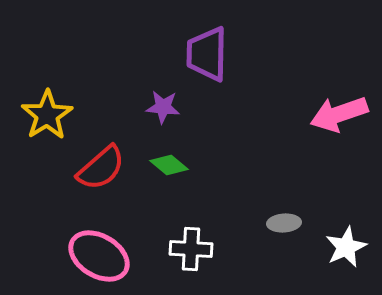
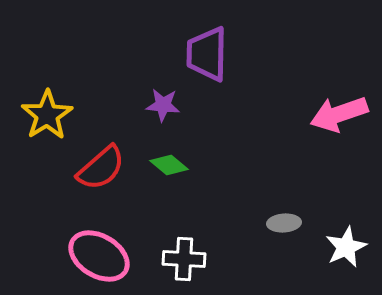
purple star: moved 2 px up
white cross: moved 7 px left, 10 px down
